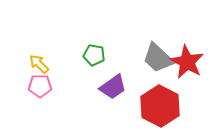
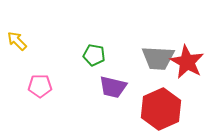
gray trapezoid: rotated 40 degrees counterclockwise
yellow arrow: moved 22 px left, 23 px up
purple trapezoid: rotated 48 degrees clockwise
red hexagon: moved 1 px right, 3 px down; rotated 9 degrees clockwise
